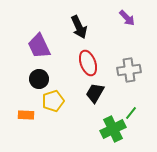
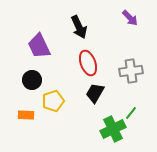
purple arrow: moved 3 px right
gray cross: moved 2 px right, 1 px down
black circle: moved 7 px left, 1 px down
